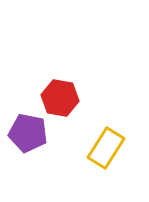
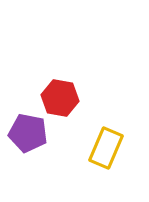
yellow rectangle: rotated 9 degrees counterclockwise
